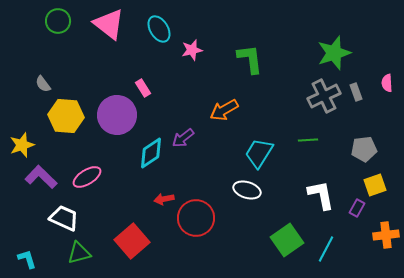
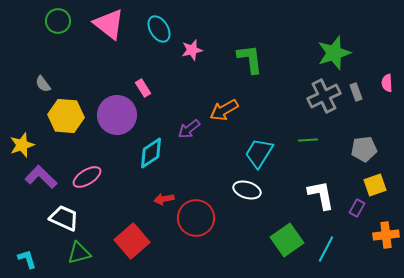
purple arrow: moved 6 px right, 9 px up
